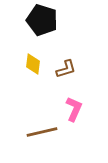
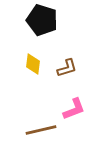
brown L-shape: moved 1 px right, 1 px up
pink L-shape: rotated 45 degrees clockwise
brown line: moved 1 px left, 2 px up
